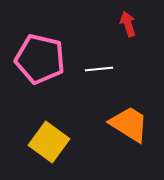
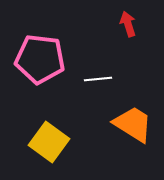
pink pentagon: rotated 6 degrees counterclockwise
white line: moved 1 px left, 10 px down
orange trapezoid: moved 4 px right
